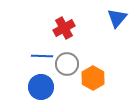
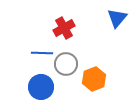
blue line: moved 3 px up
gray circle: moved 1 px left
orange hexagon: moved 1 px right, 1 px down; rotated 10 degrees clockwise
